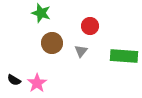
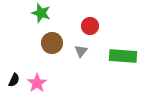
green rectangle: moved 1 px left
black semicircle: rotated 96 degrees counterclockwise
